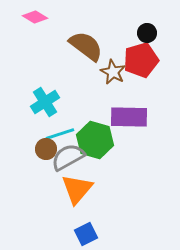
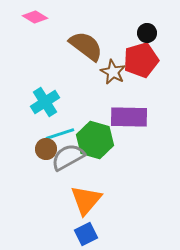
orange triangle: moved 9 px right, 11 px down
